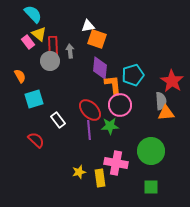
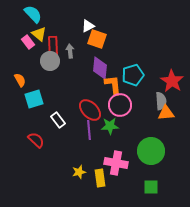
white triangle: rotated 16 degrees counterclockwise
orange semicircle: moved 4 px down
